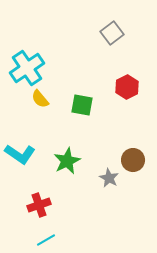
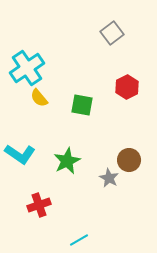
yellow semicircle: moved 1 px left, 1 px up
brown circle: moved 4 px left
cyan line: moved 33 px right
